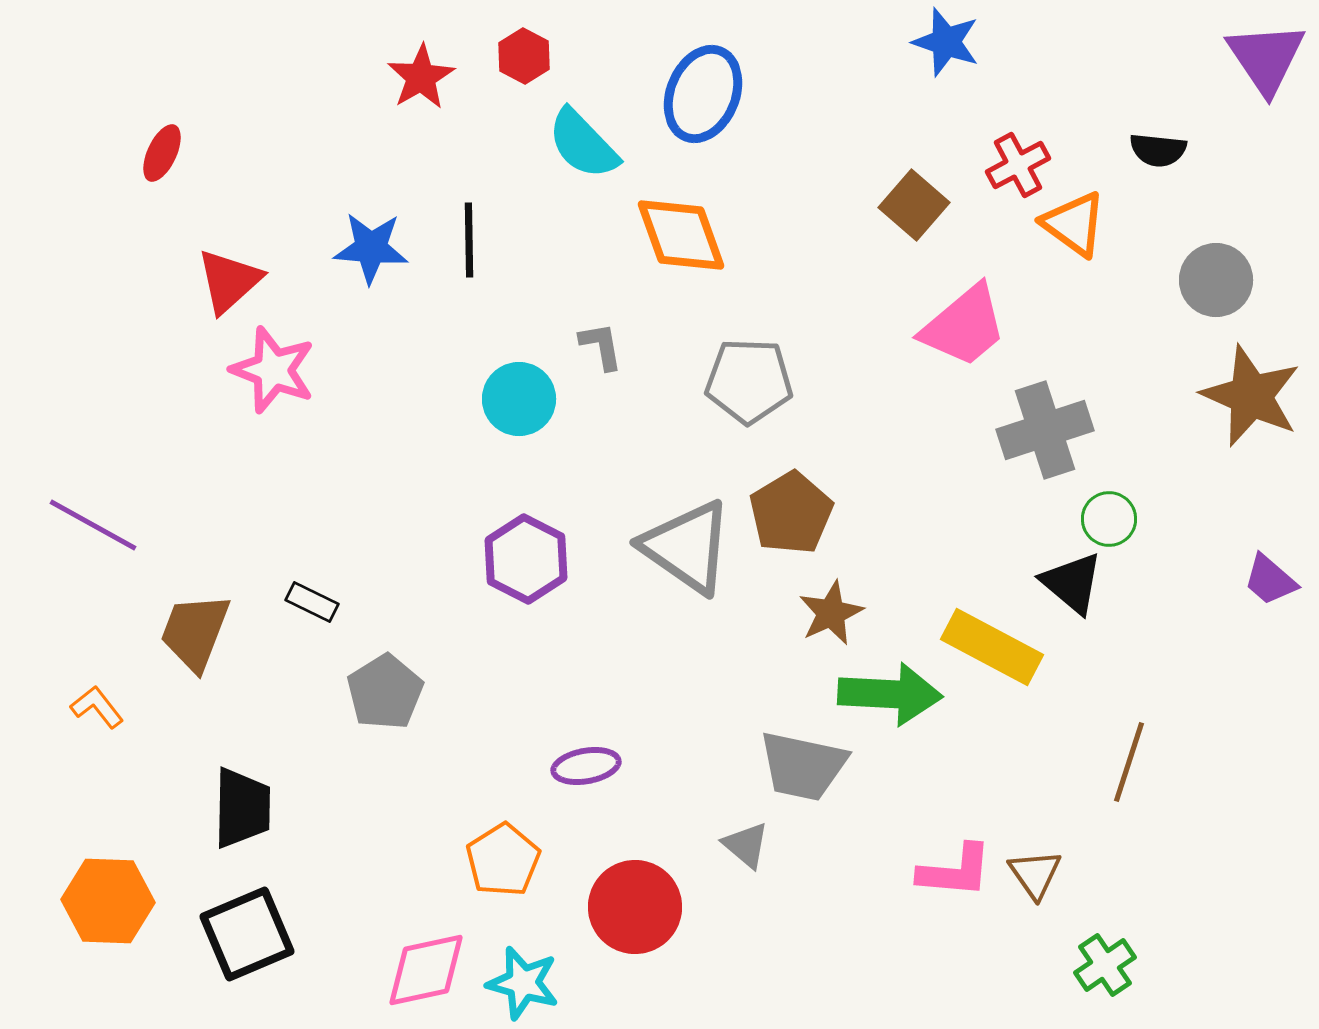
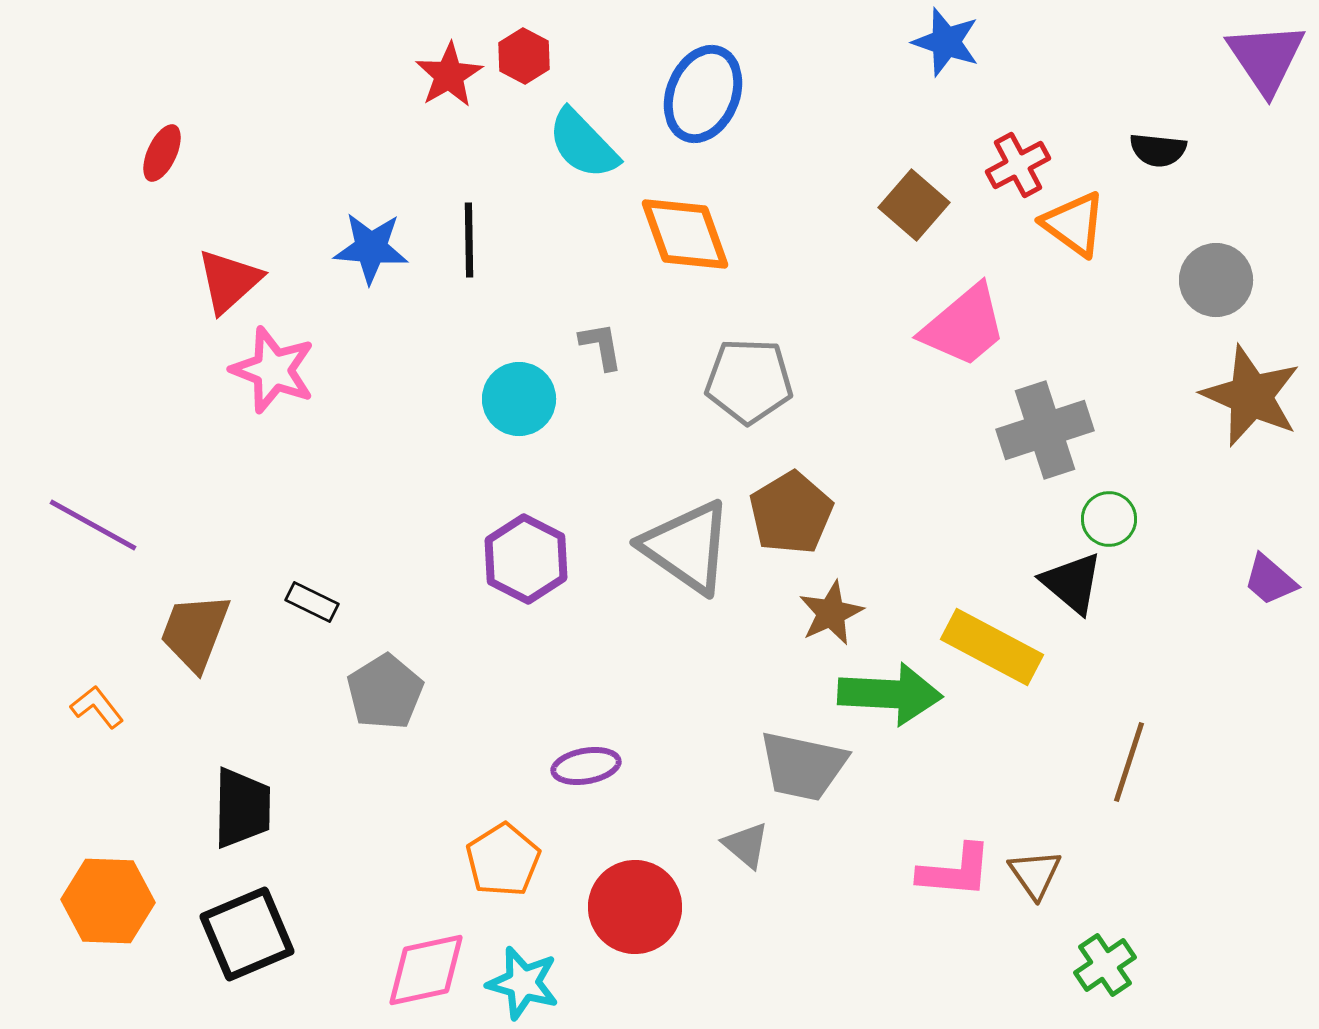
red star at (421, 77): moved 28 px right, 2 px up
orange diamond at (681, 235): moved 4 px right, 1 px up
